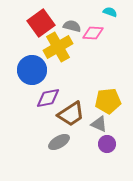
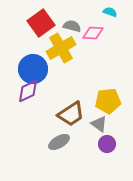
yellow cross: moved 3 px right, 1 px down
blue circle: moved 1 px right, 1 px up
purple diamond: moved 20 px left, 7 px up; rotated 15 degrees counterclockwise
gray triangle: rotated 12 degrees clockwise
